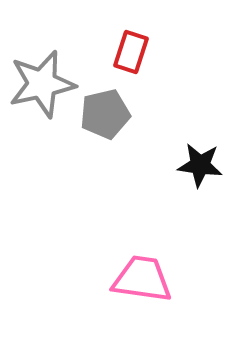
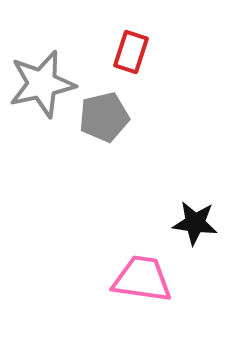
gray pentagon: moved 1 px left, 3 px down
black star: moved 5 px left, 58 px down
